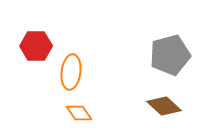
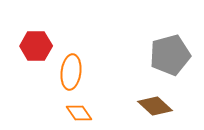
brown diamond: moved 9 px left
